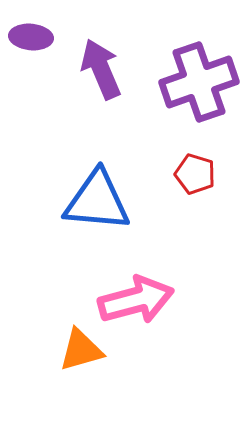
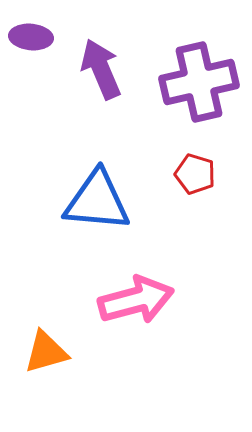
purple cross: rotated 6 degrees clockwise
orange triangle: moved 35 px left, 2 px down
